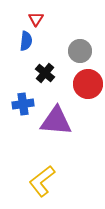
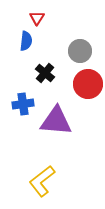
red triangle: moved 1 px right, 1 px up
